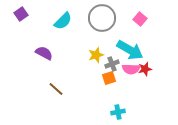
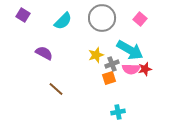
purple square: moved 2 px right, 1 px down; rotated 24 degrees counterclockwise
